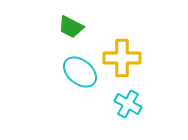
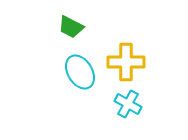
yellow cross: moved 4 px right, 4 px down
cyan ellipse: rotated 20 degrees clockwise
